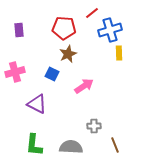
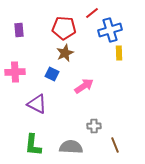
brown star: moved 3 px left, 1 px up
pink cross: rotated 12 degrees clockwise
green L-shape: moved 1 px left
